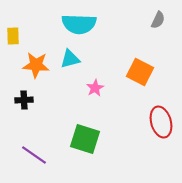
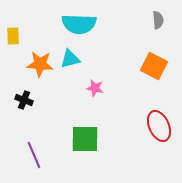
gray semicircle: rotated 30 degrees counterclockwise
orange star: moved 4 px right, 1 px up
orange square: moved 14 px right, 6 px up
pink star: rotated 30 degrees counterclockwise
black cross: rotated 24 degrees clockwise
red ellipse: moved 2 px left, 4 px down; rotated 8 degrees counterclockwise
green square: rotated 16 degrees counterclockwise
purple line: rotated 32 degrees clockwise
